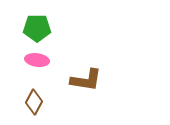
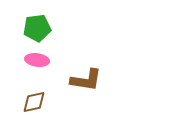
green pentagon: rotated 8 degrees counterclockwise
brown diamond: rotated 50 degrees clockwise
